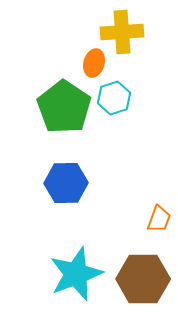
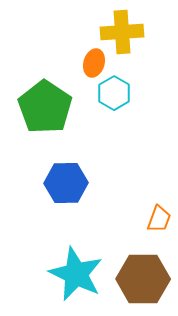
cyan hexagon: moved 5 px up; rotated 12 degrees counterclockwise
green pentagon: moved 19 px left
cyan star: rotated 26 degrees counterclockwise
